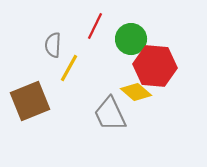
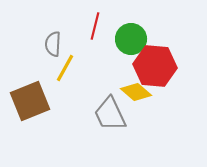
red line: rotated 12 degrees counterclockwise
gray semicircle: moved 1 px up
yellow line: moved 4 px left
